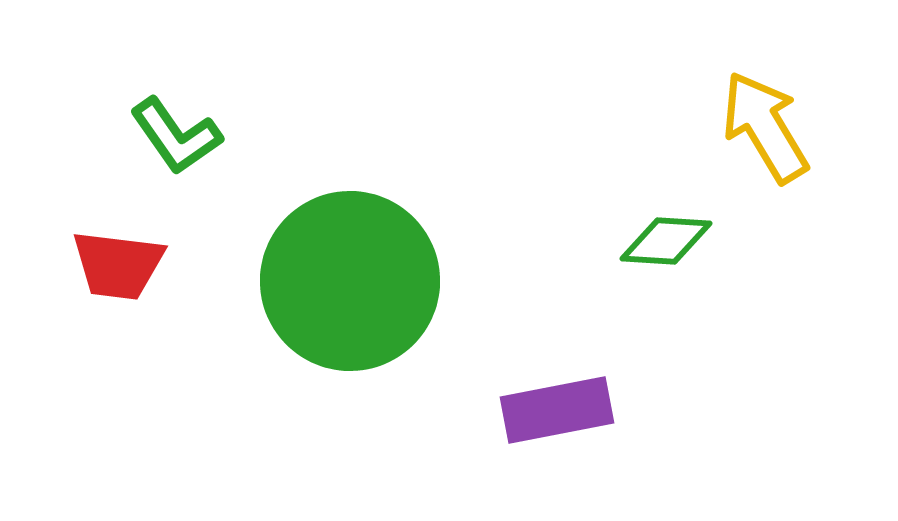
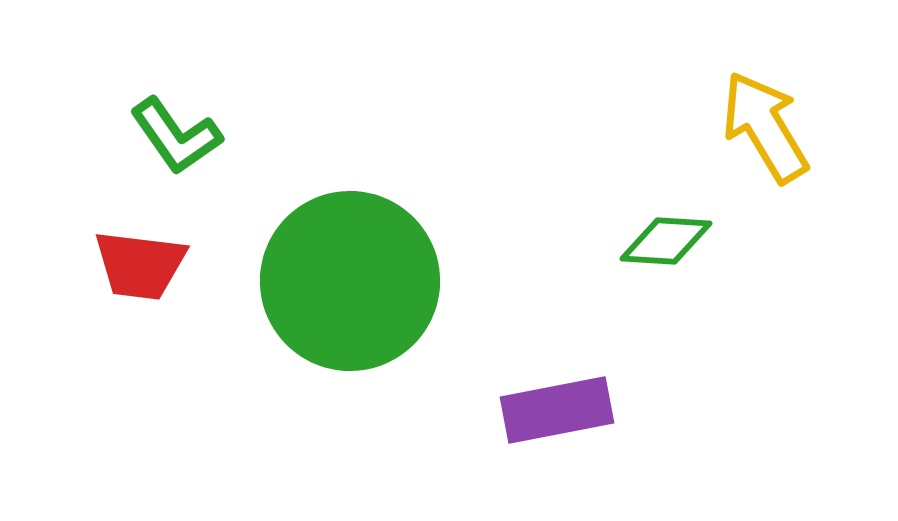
red trapezoid: moved 22 px right
